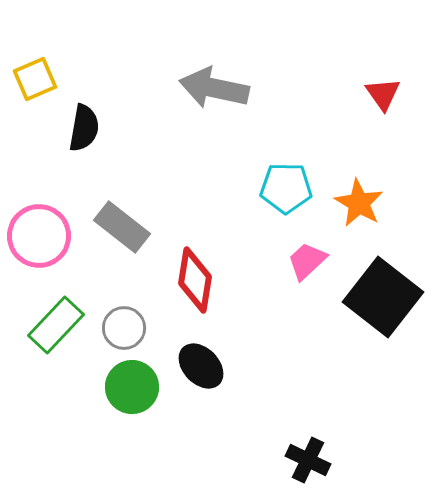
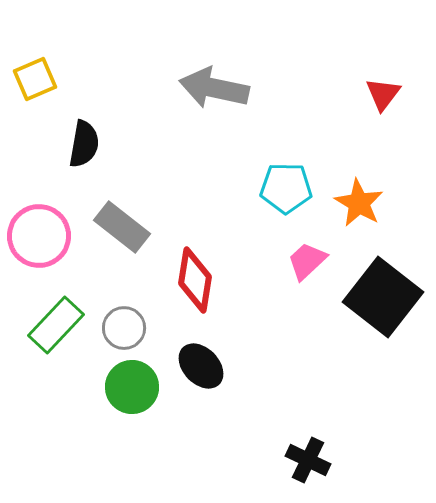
red triangle: rotated 12 degrees clockwise
black semicircle: moved 16 px down
